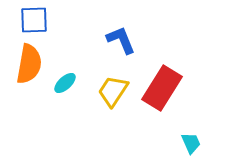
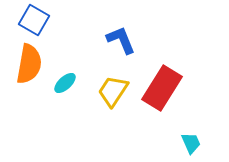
blue square: rotated 32 degrees clockwise
